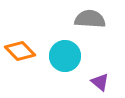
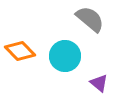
gray semicircle: rotated 36 degrees clockwise
purple triangle: moved 1 px left, 1 px down
